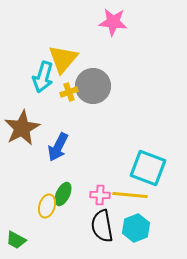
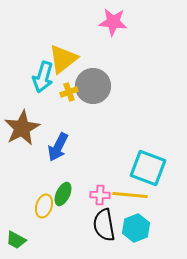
yellow triangle: rotated 12 degrees clockwise
yellow ellipse: moved 3 px left
black semicircle: moved 2 px right, 1 px up
